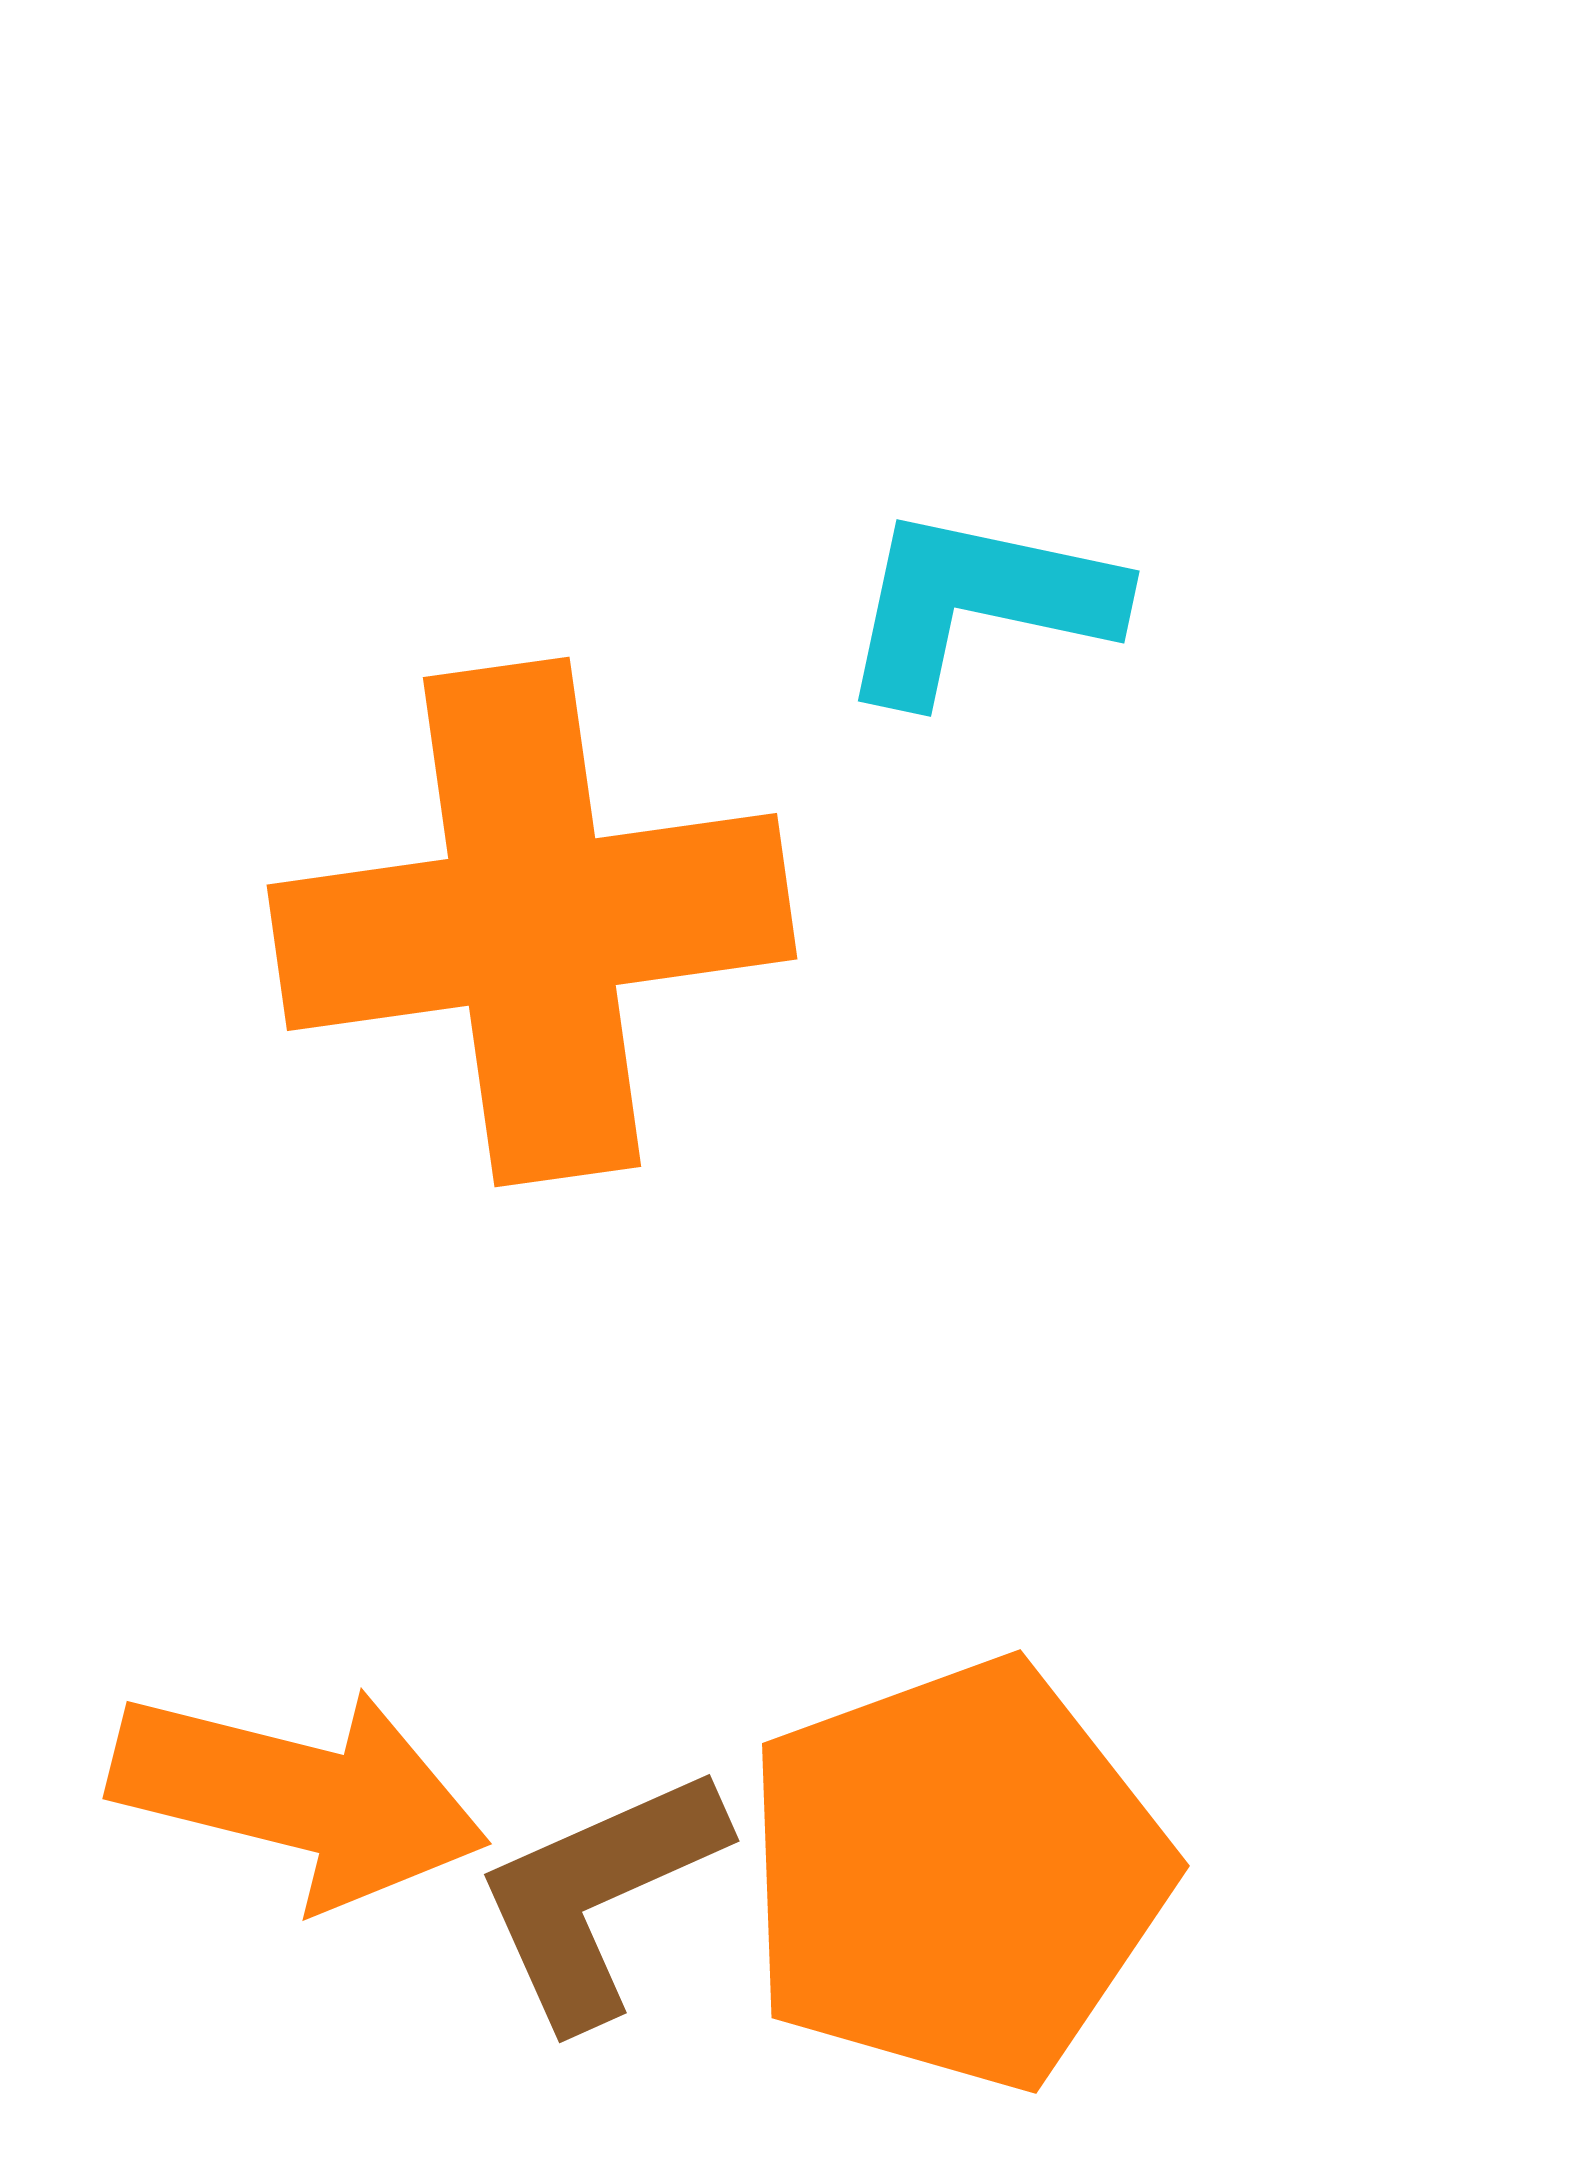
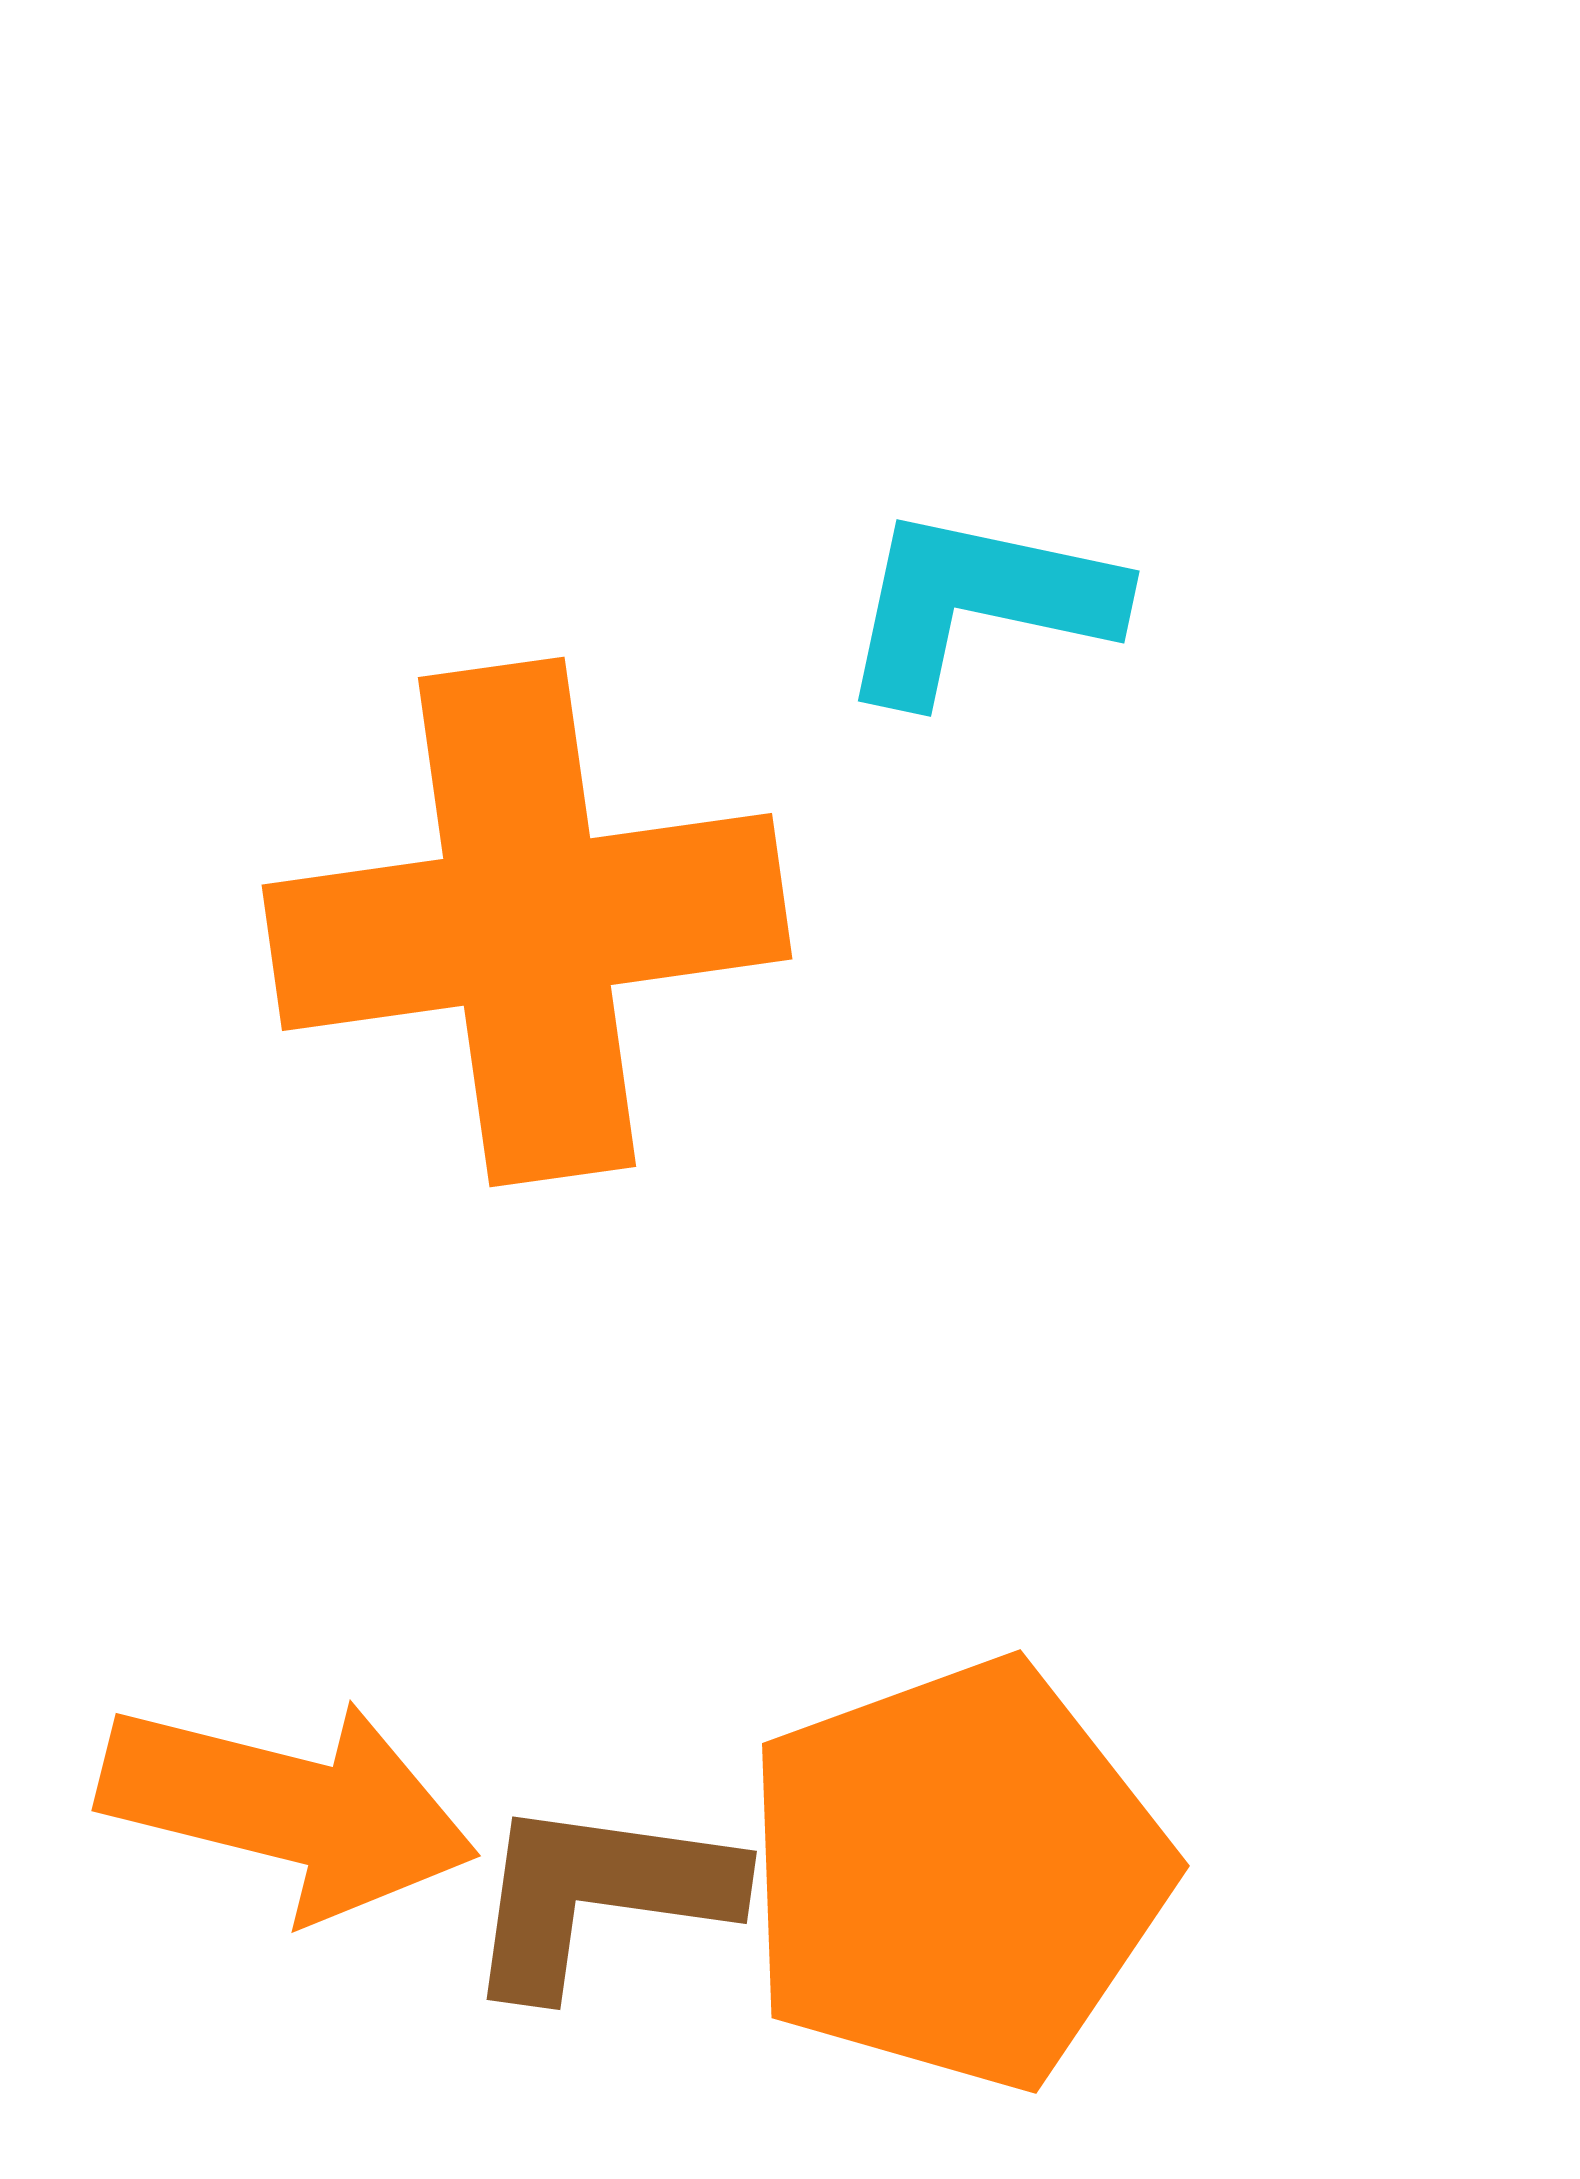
orange cross: moved 5 px left
orange arrow: moved 11 px left, 12 px down
brown L-shape: rotated 32 degrees clockwise
